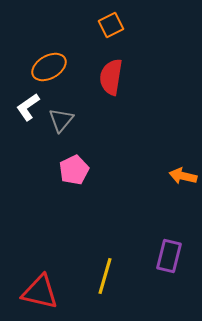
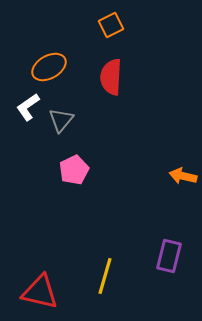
red semicircle: rotated 6 degrees counterclockwise
